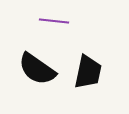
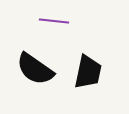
black semicircle: moved 2 px left
